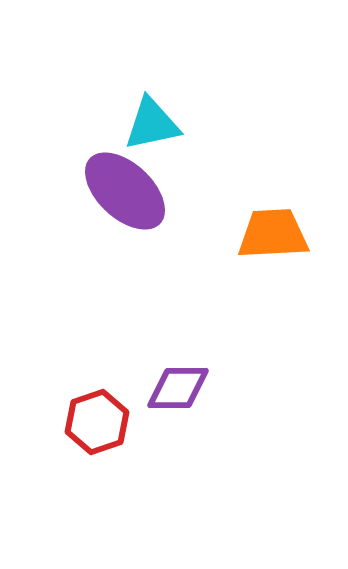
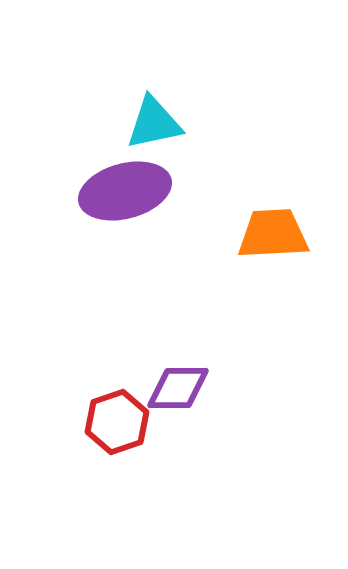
cyan triangle: moved 2 px right, 1 px up
purple ellipse: rotated 58 degrees counterclockwise
red hexagon: moved 20 px right
